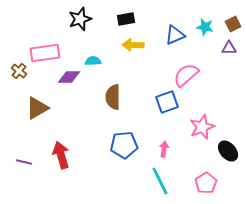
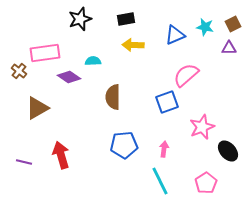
purple diamond: rotated 35 degrees clockwise
